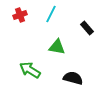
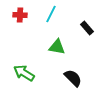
red cross: rotated 24 degrees clockwise
green arrow: moved 6 px left, 3 px down
black semicircle: rotated 30 degrees clockwise
